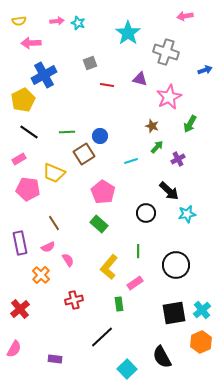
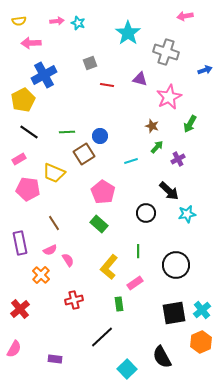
pink semicircle at (48, 247): moved 2 px right, 3 px down
